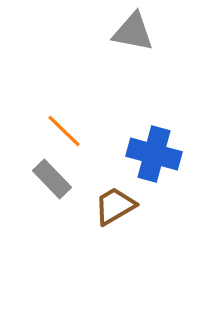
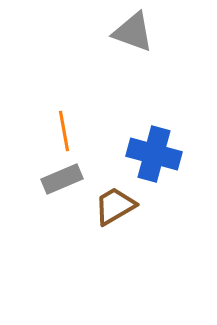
gray triangle: rotated 9 degrees clockwise
orange line: rotated 36 degrees clockwise
gray rectangle: moved 10 px right; rotated 69 degrees counterclockwise
